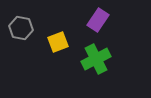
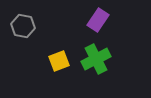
gray hexagon: moved 2 px right, 2 px up
yellow square: moved 1 px right, 19 px down
